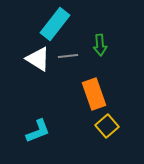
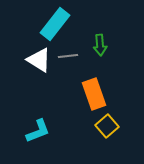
white triangle: moved 1 px right, 1 px down
